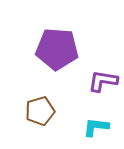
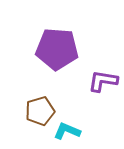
cyan L-shape: moved 29 px left, 4 px down; rotated 16 degrees clockwise
